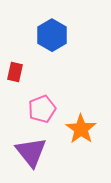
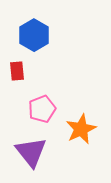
blue hexagon: moved 18 px left
red rectangle: moved 2 px right, 1 px up; rotated 18 degrees counterclockwise
orange star: rotated 12 degrees clockwise
